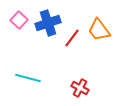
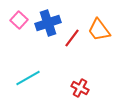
cyan line: rotated 45 degrees counterclockwise
